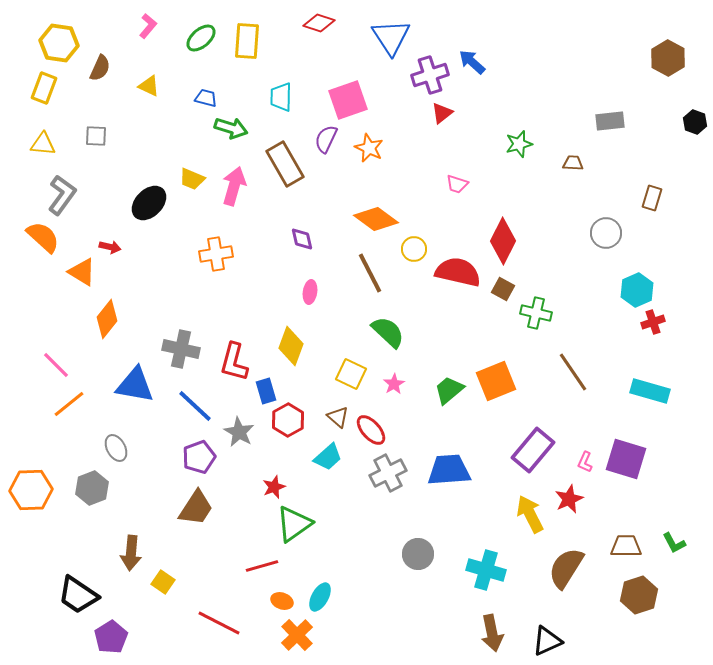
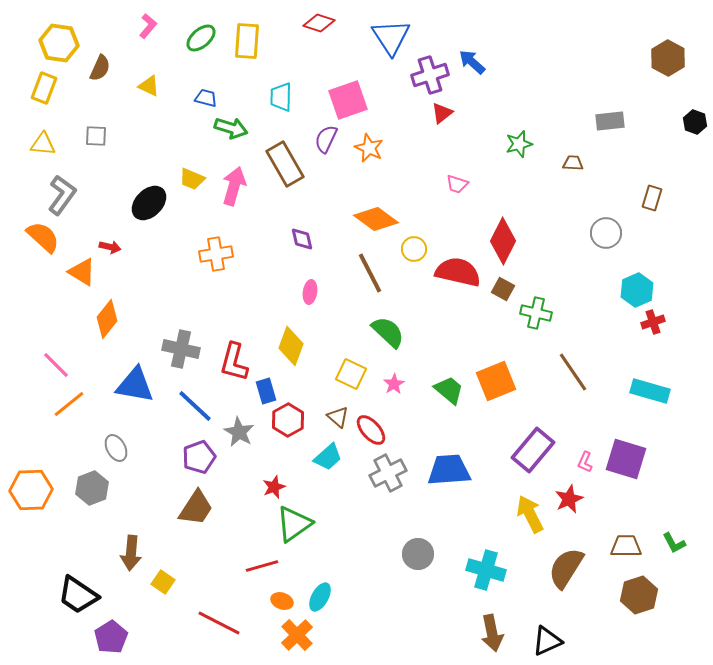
green trapezoid at (449, 390): rotated 80 degrees clockwise
